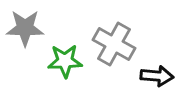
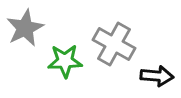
gray star: rotated 27 degrees counterclockwise
